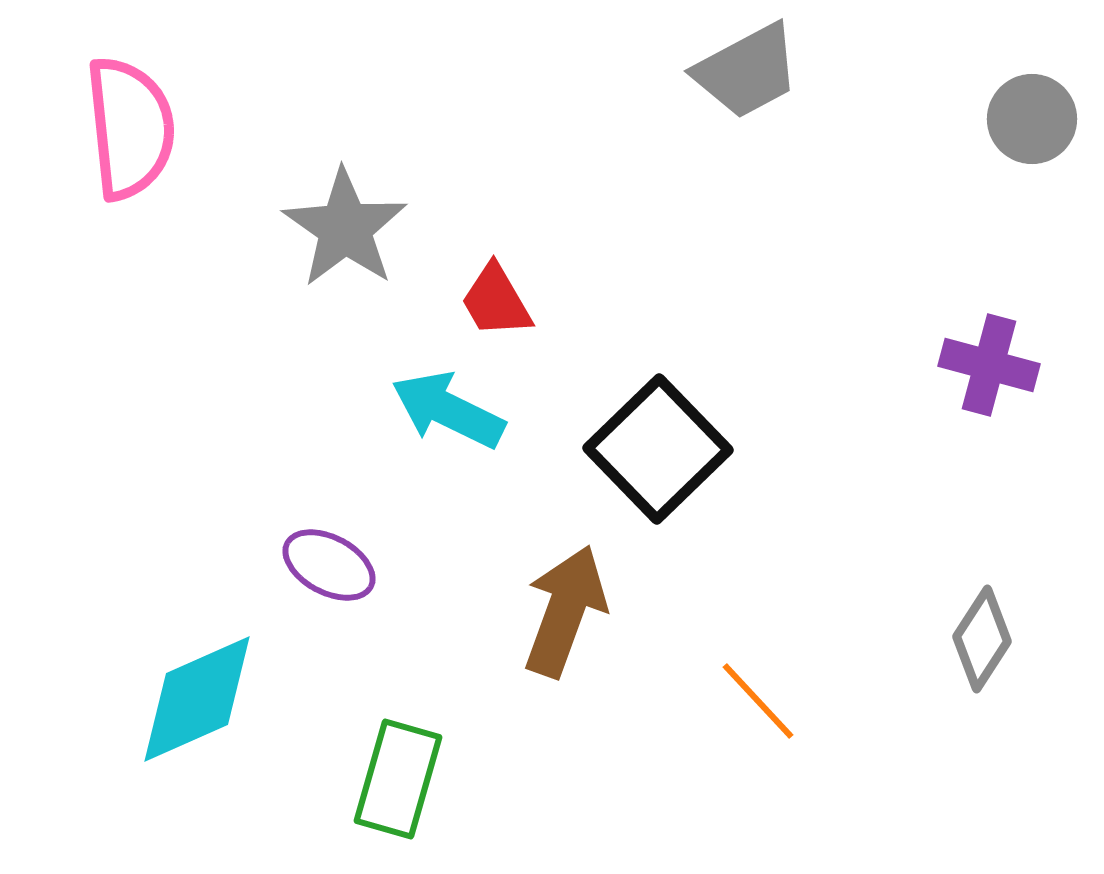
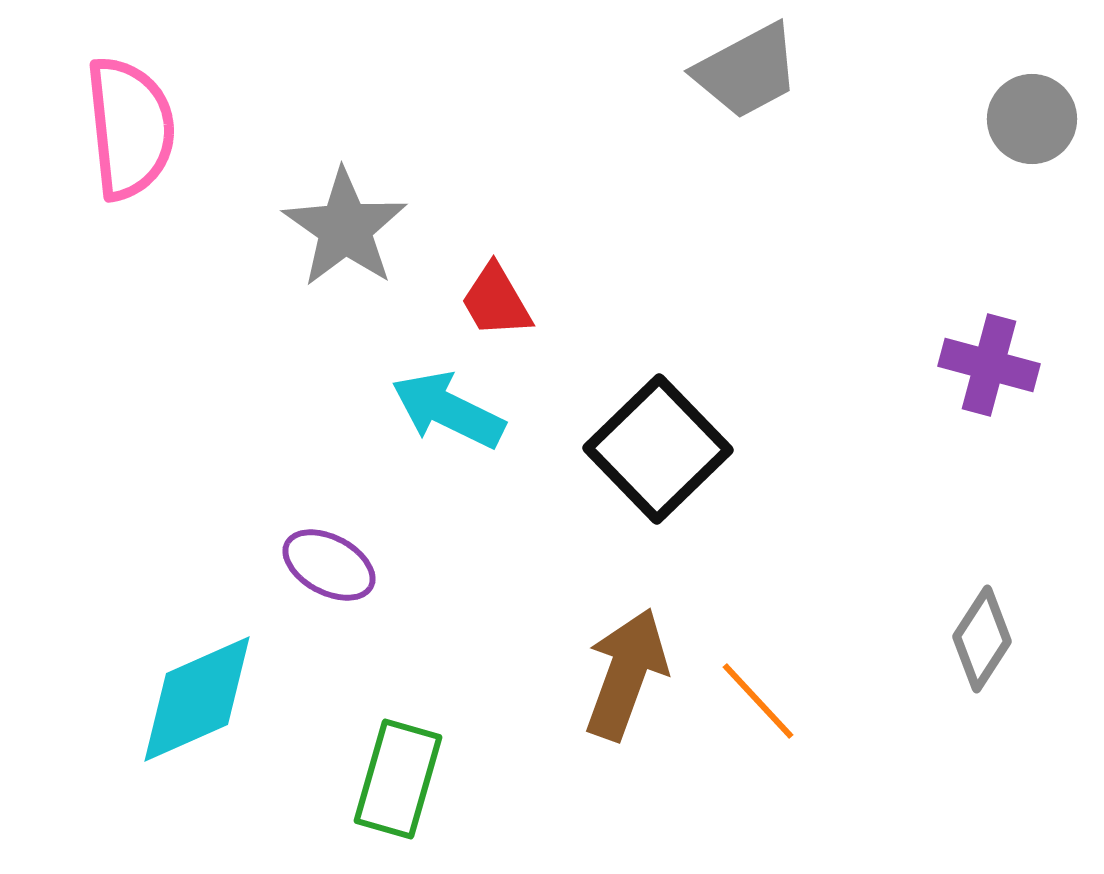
brown arrow: moved 61 px right, 63 px down
